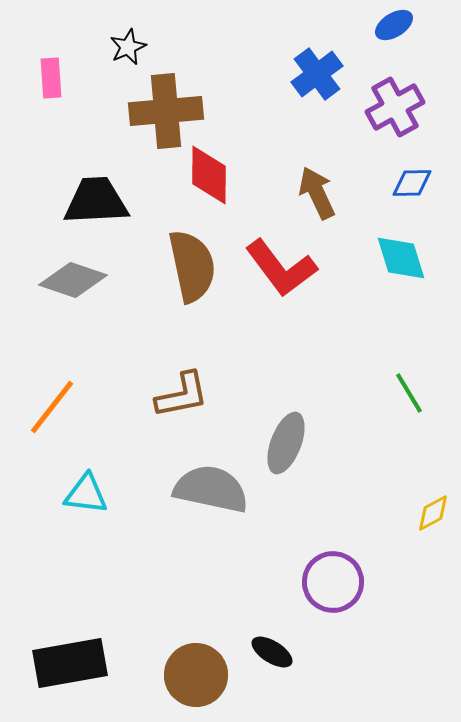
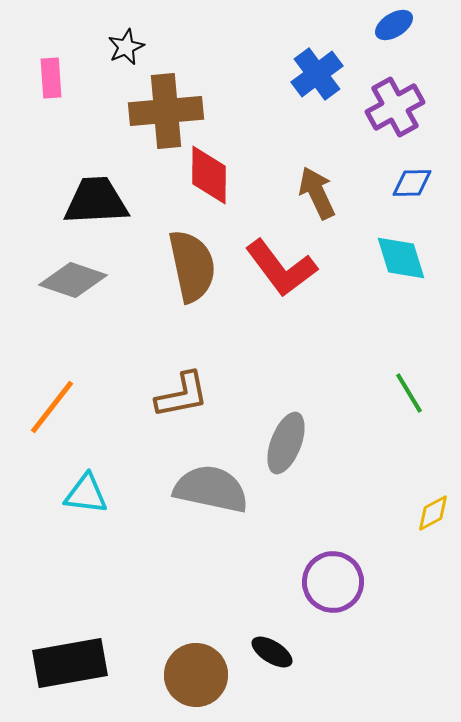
black star: moved 2 px left
